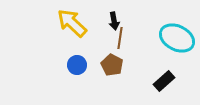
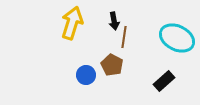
yellow arrow: rotated 64 degrees clockwise
brown line: moved 4 px right, 1 px up
blue circle: moved 9 px right, 10 px down
